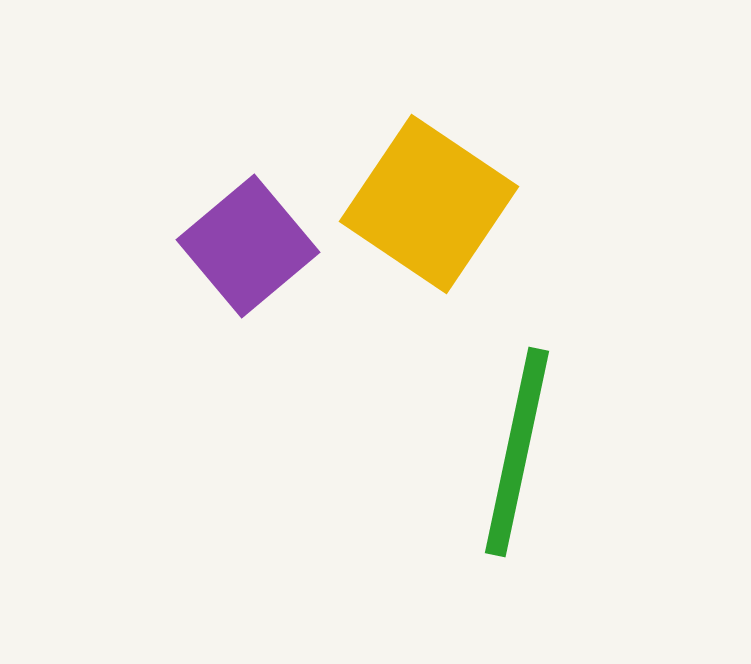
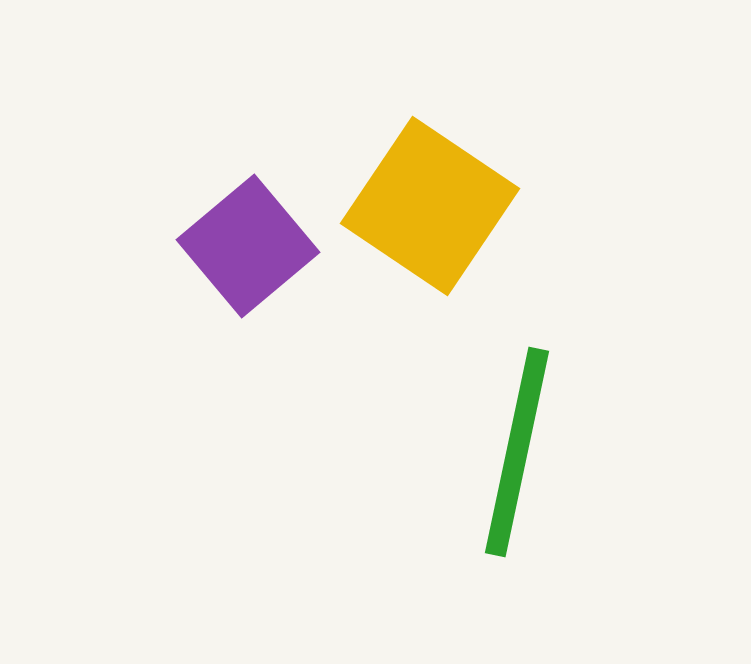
yellow square: moved 1 px right, 2 px down
